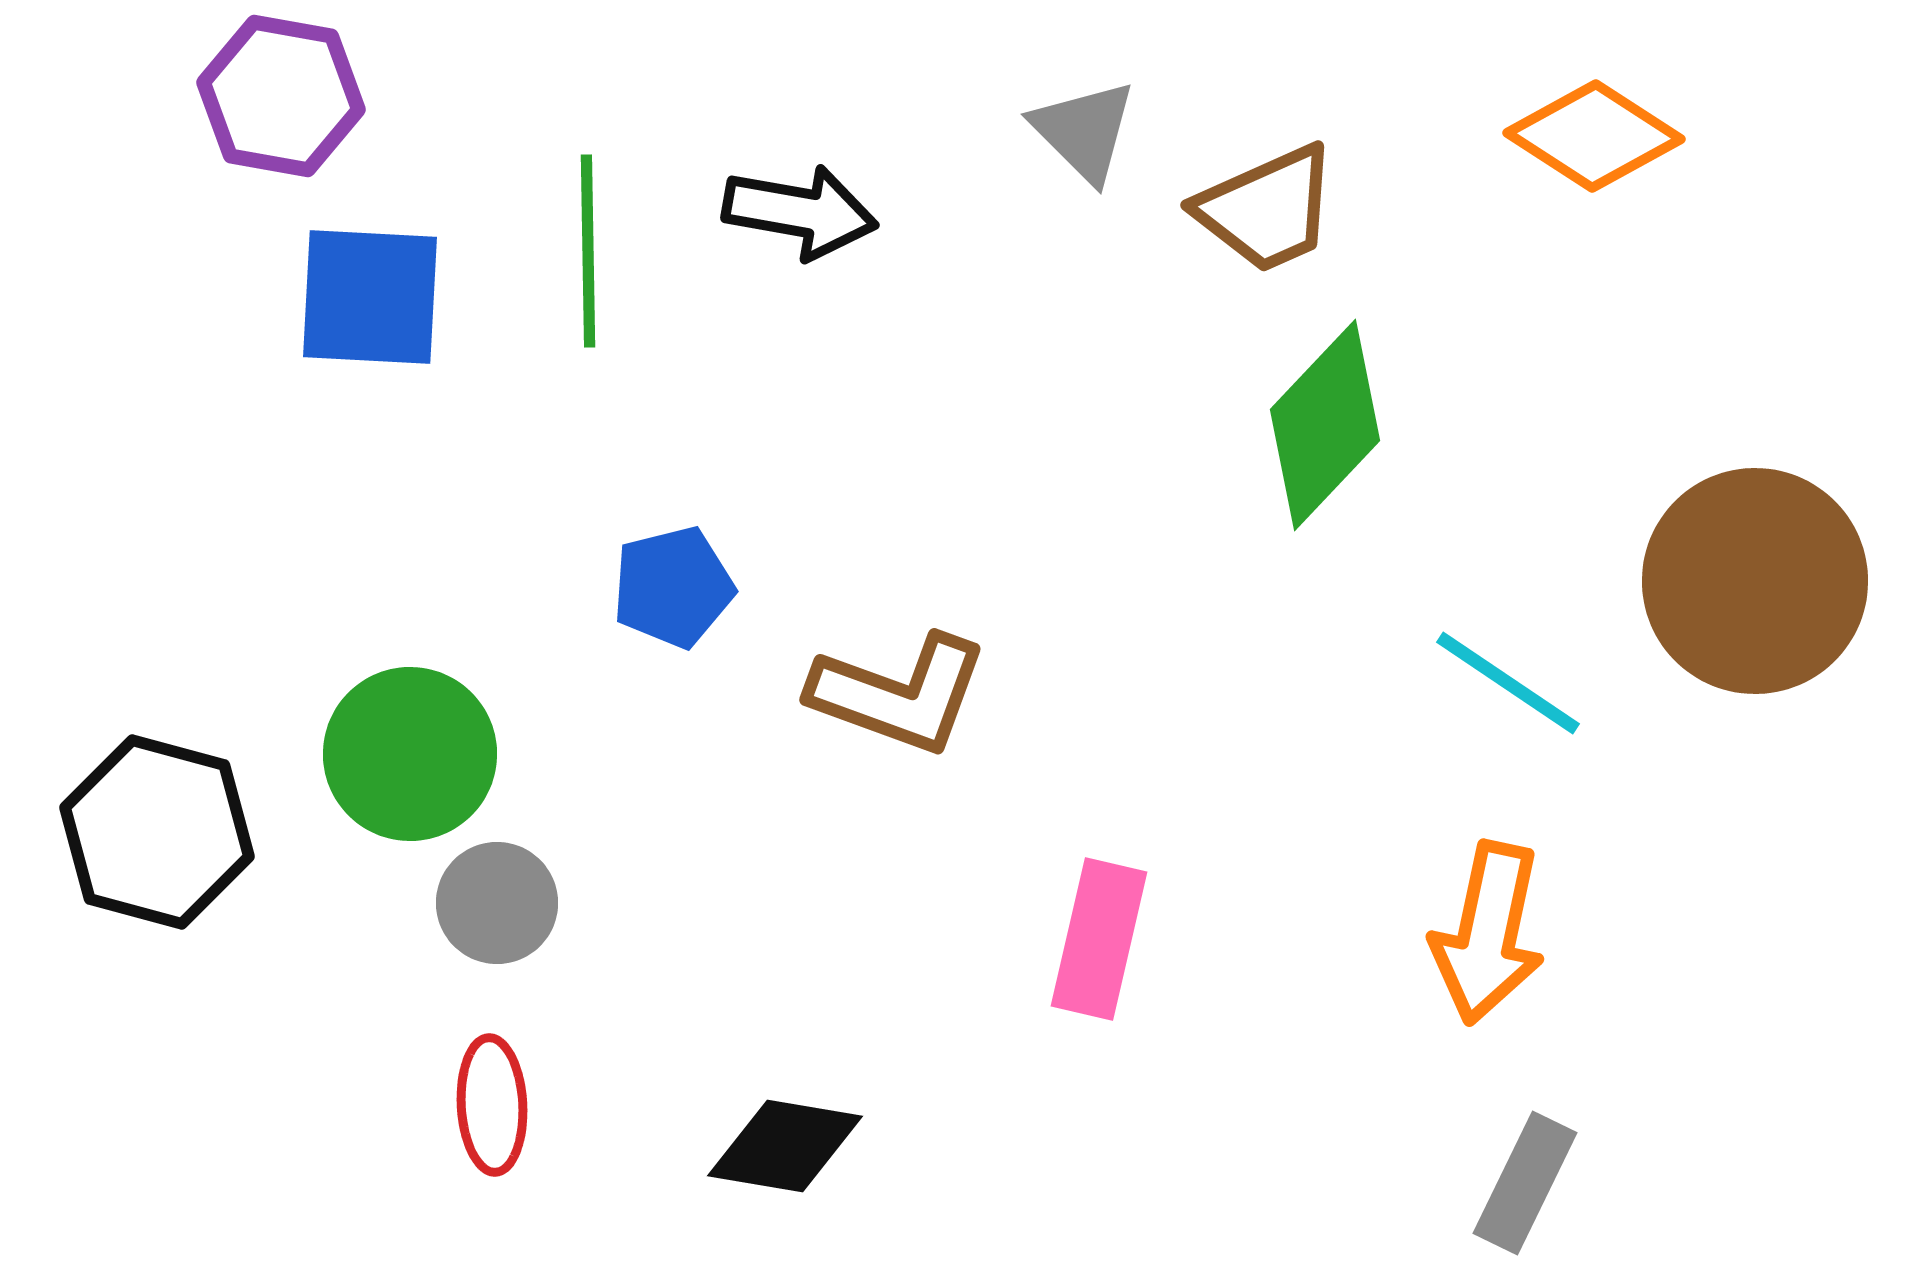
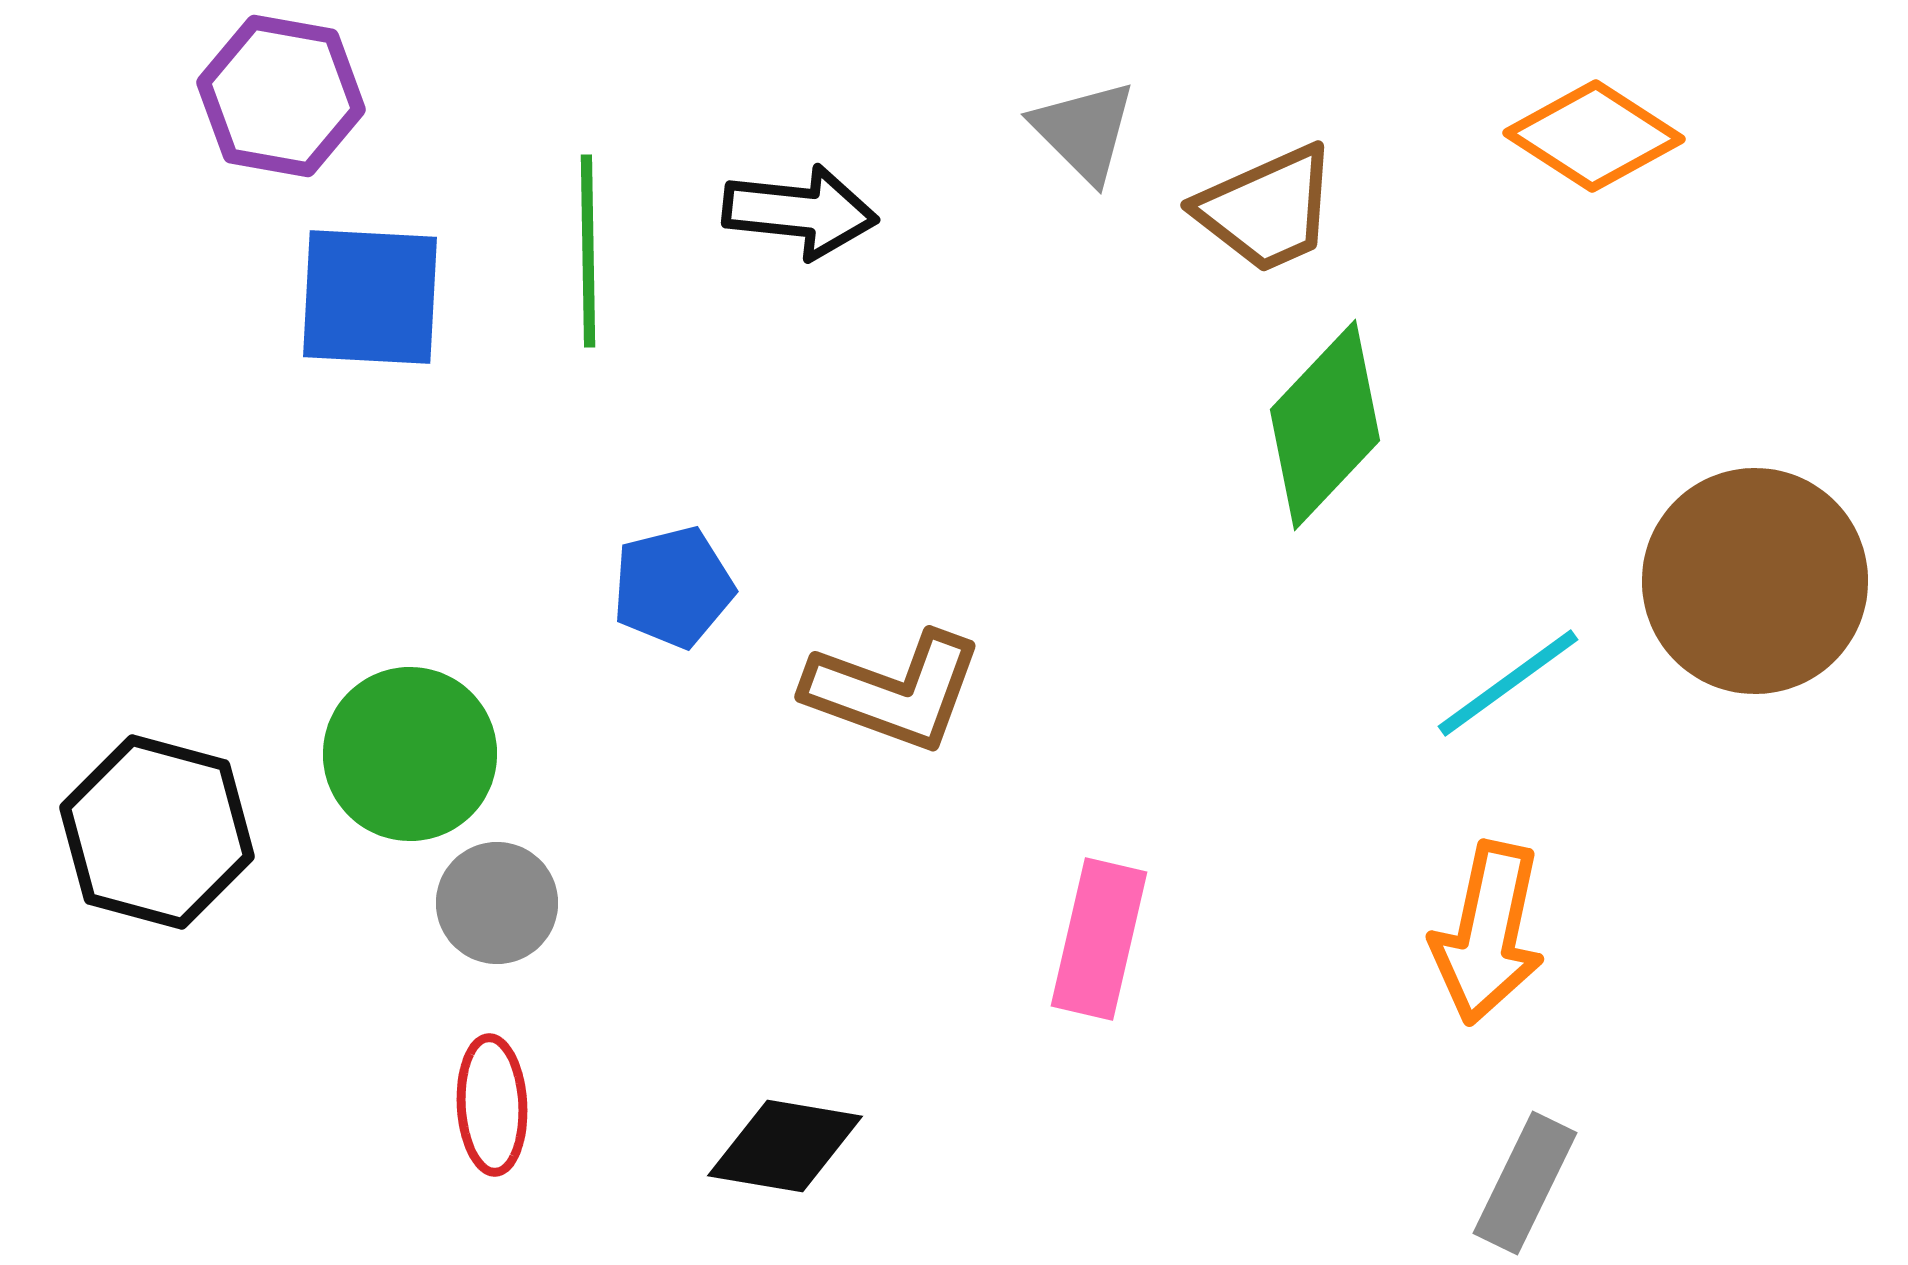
black arrow: rotated 4 degrees counterclockwise
cyan line: rotated 70 degrees counterclockwise
brown L-shape: moved 5 px left, 3 px up
